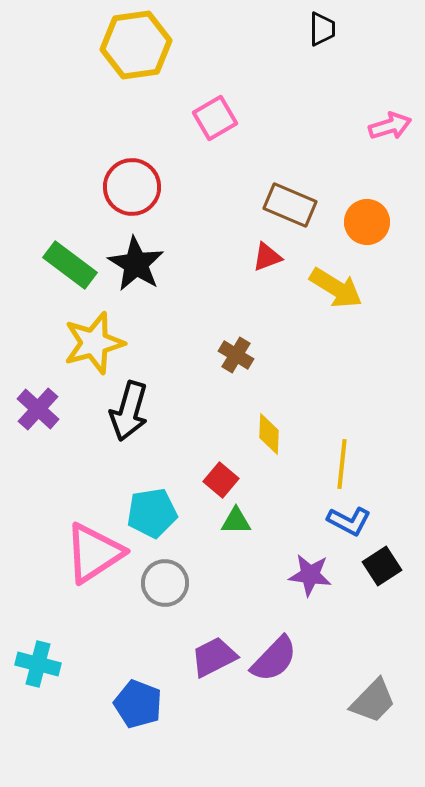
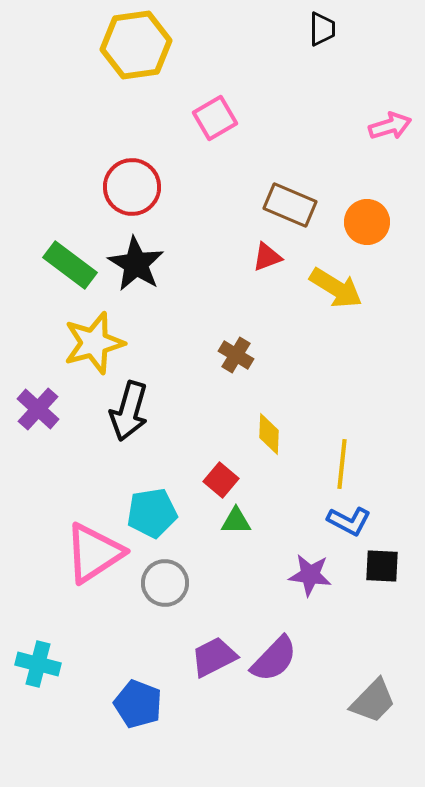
black square: rotated 36 degrees clockwise
